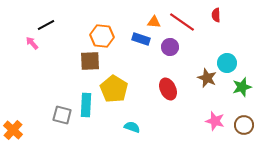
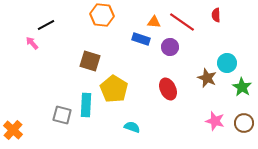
orange hexagon: moved 21 px up
brown square: rotated 20 degrees clockwise
green star: rotated 24 degrees counterclockwise
brown circle: moved 2 px up
